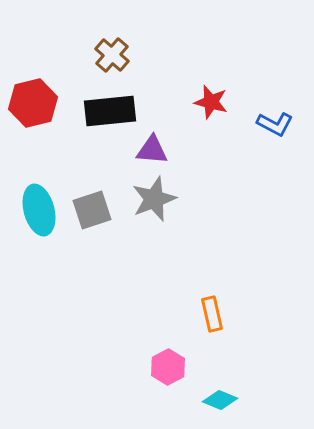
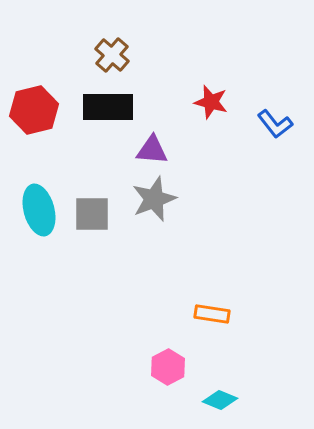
red hexagon: moved 1 px right, 7 px down
black rectangle: moved 2 px left, 4 px up; rotated 6 degrees clockwise
blue L-shape: rotated 24 degrees clockwise
gray square: moved 4 px down; rotated 18 degrees clockwise
orange rectangle: rotated 68 degrees counterclockwise
